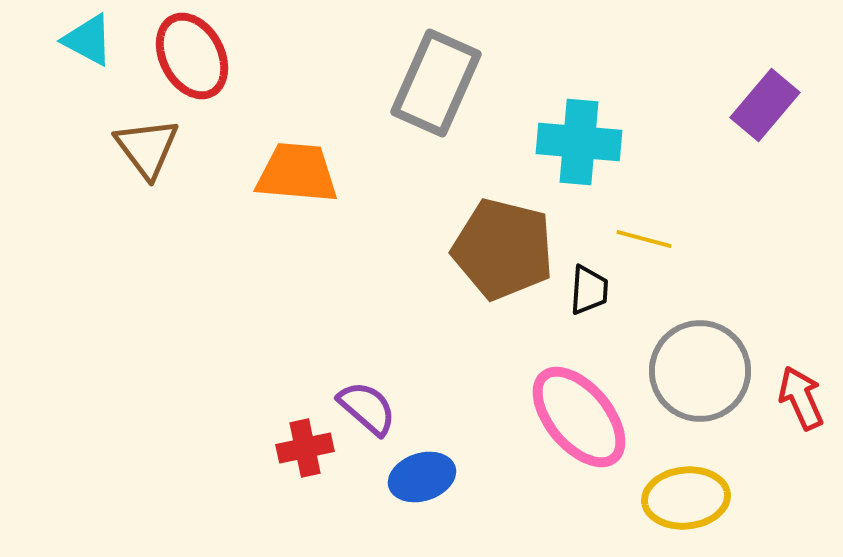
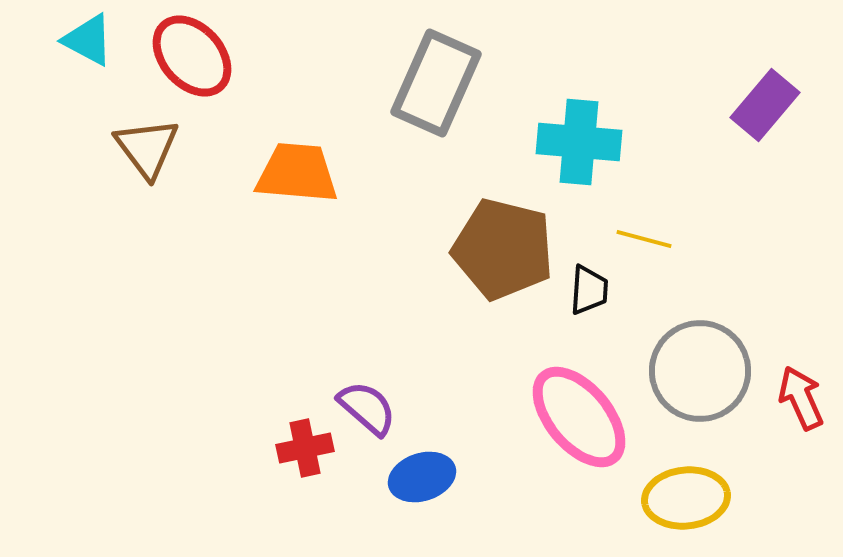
red ellipse: rotated 14 degrees counterclockwise
